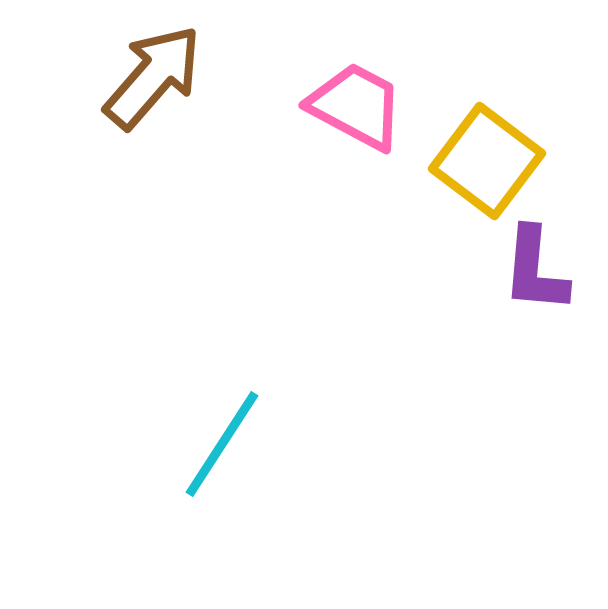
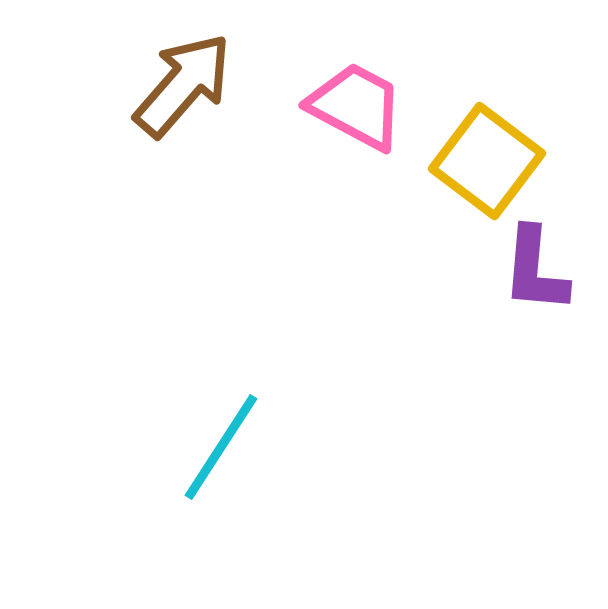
brown arrow: moved 30 px right, 8 px down
cyan line: moved 1 px left, 3 px down
